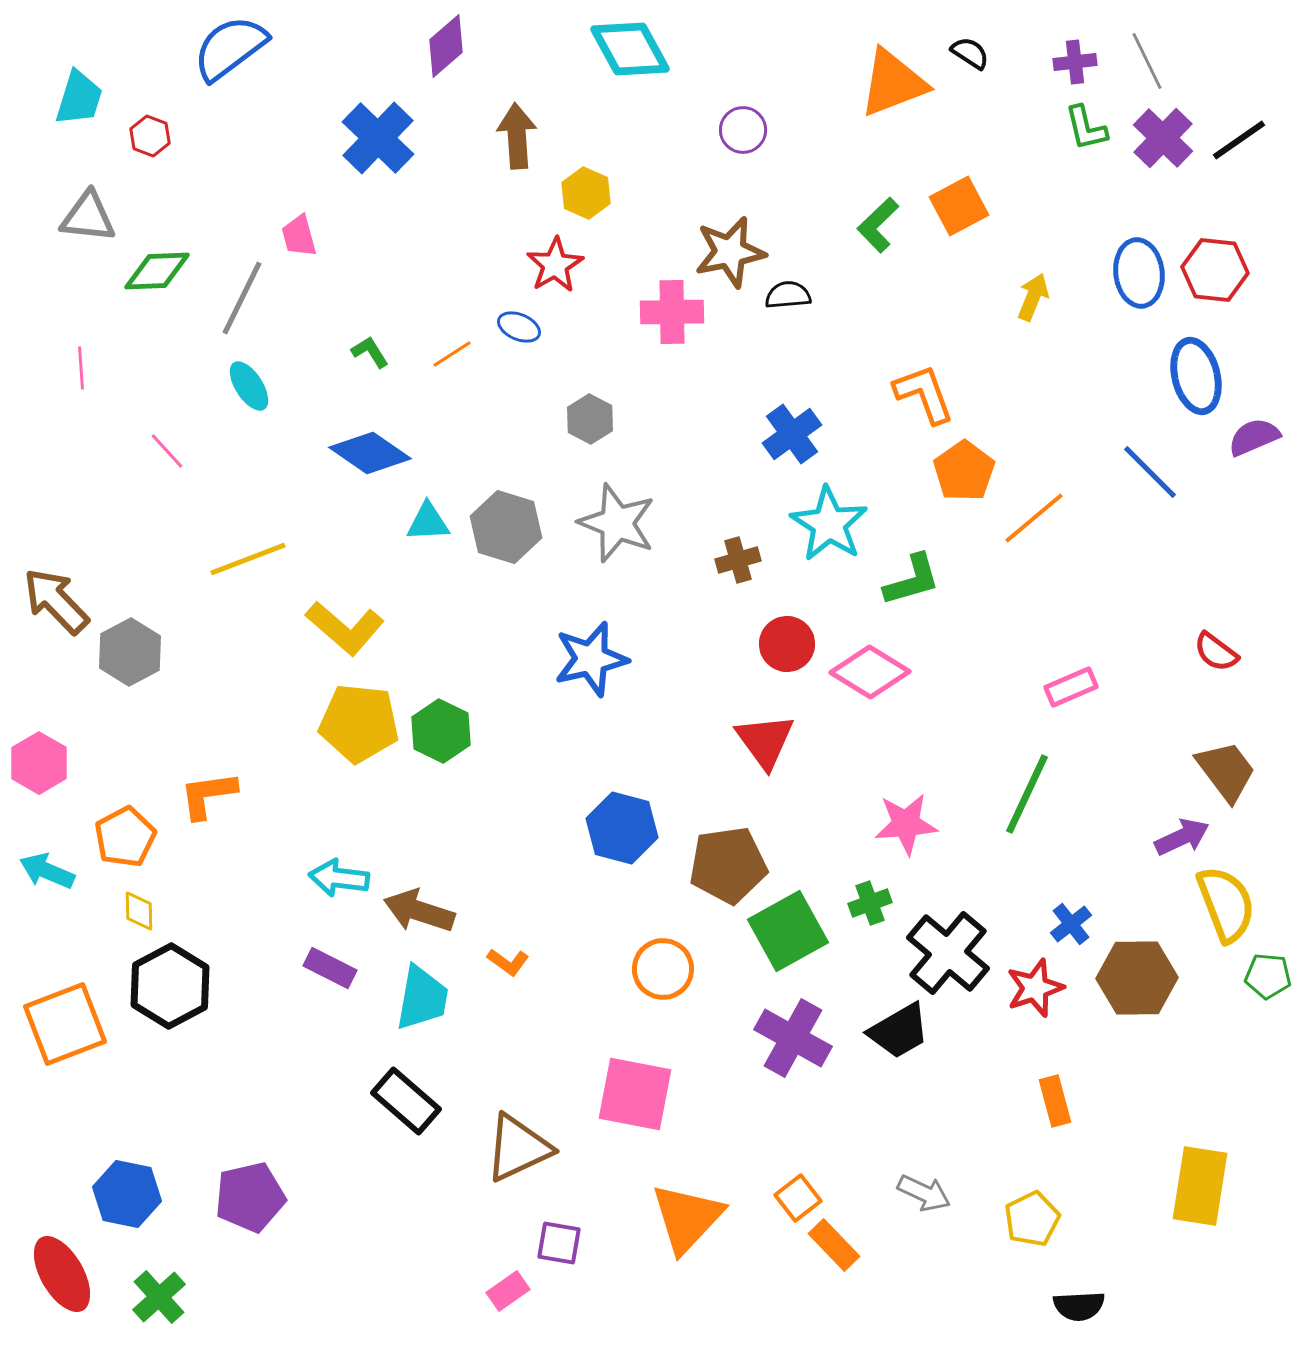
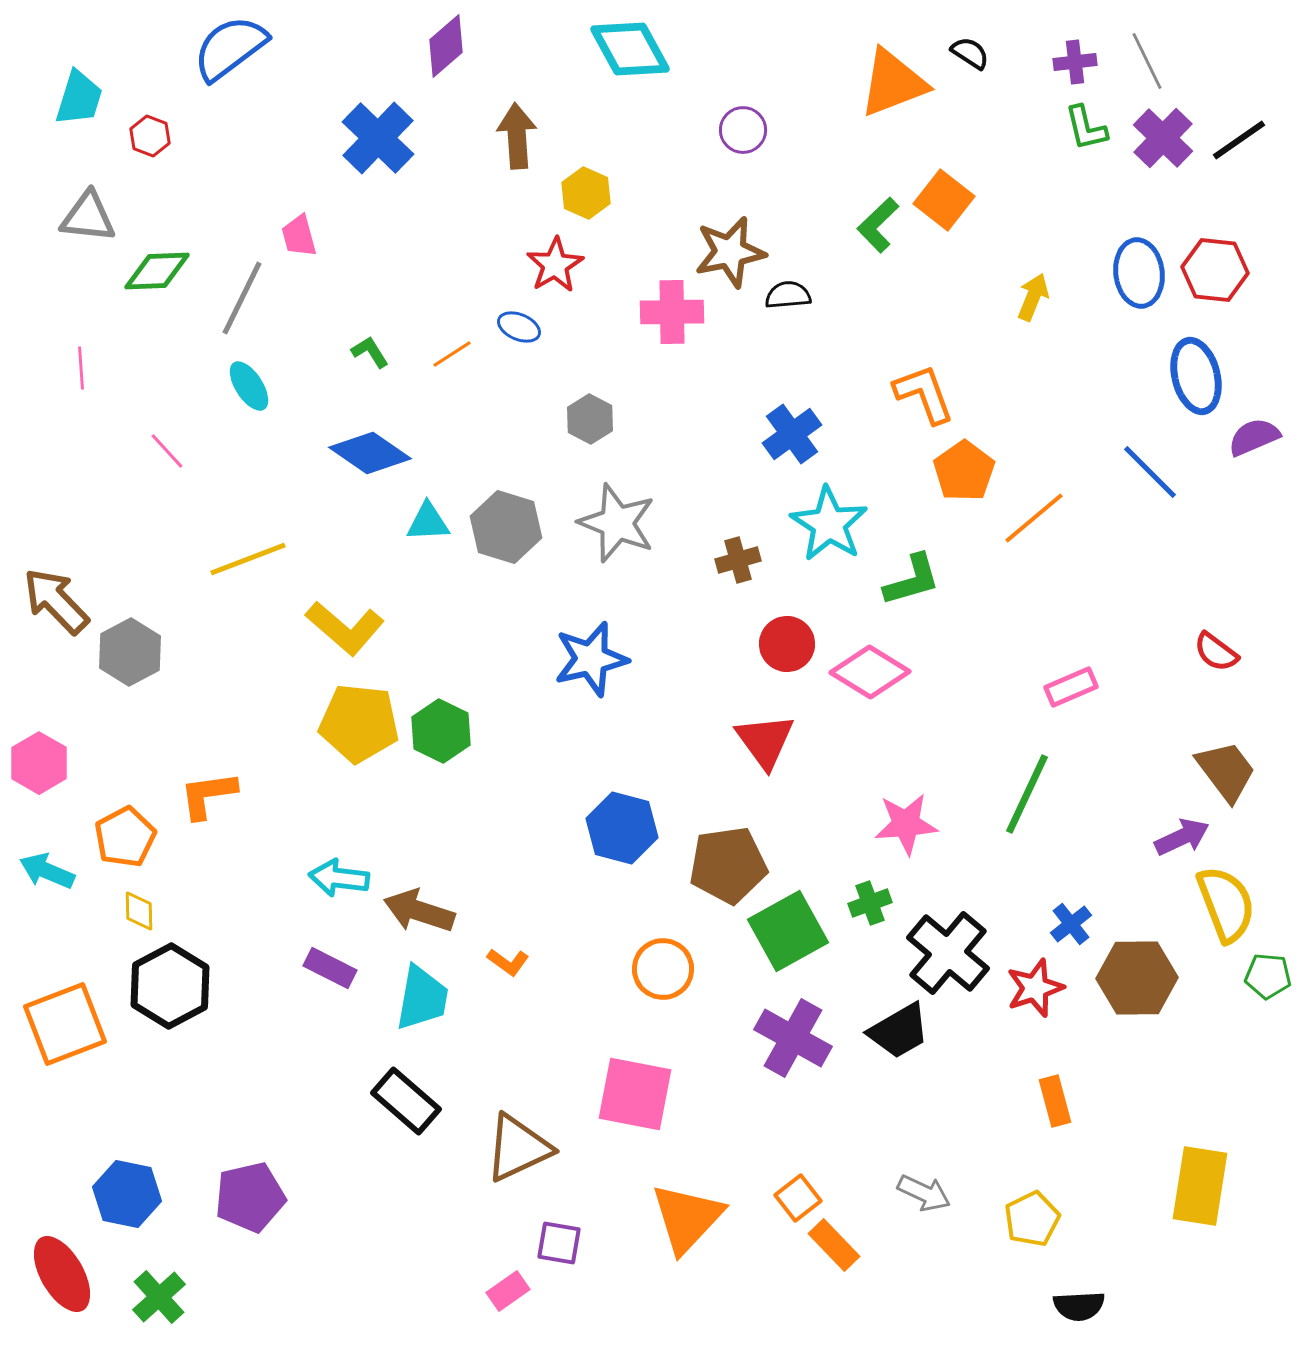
orange square at (959, 206): moved 15 px left, 6 px up; rotated 24 degrees counterclockwise
